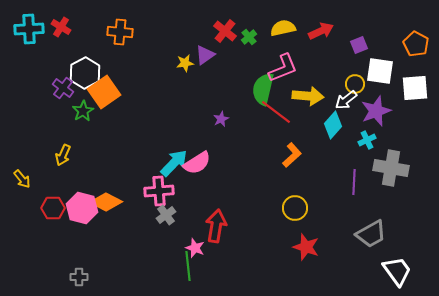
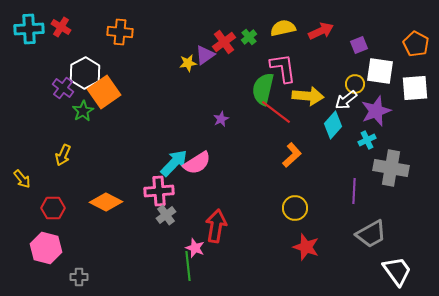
red cross at (225, 31): moved 1 px left, 11 px down; rotated 15 degrees clockwise
yellow star at (185, 63): moved 3 px right
pink L-shape at (283, 68): rotated 76 degrees counterclockwise
purple line at (354, 182): moved 9 px down
pink hexagon at (82, 208): moved 36 px left, 40 px down
